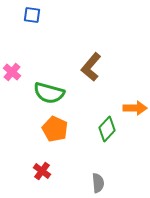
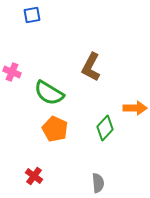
blue square: rotated 18 degrees counterclockwise
brown L-shape: rotated 12 degrees counterclockwise
pink cross: rotated 18 degrees counterclockwise
green semicircle: rotated 16 degrees clockwise
green diamond: moved 2 px left, 1 px up
red cross: moved 8 px left, 5 px down
